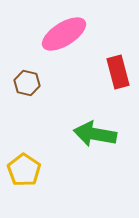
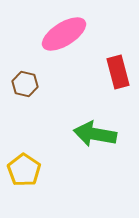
brown hexagon: moved 2 px left, 1 px down
